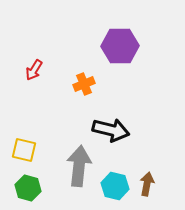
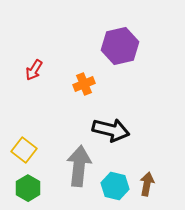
purple hexagon: rotated 12 degrees counterclockwise
yellow square: rotated 25 degrees clockwise
green hexagon: rotated 15 degrees clockwise
